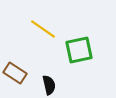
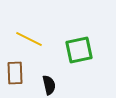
yellow line: moved 14 px left, 10 px down; rotated 8 degrees counterclockwise
brown rectangle: rotated 55 degrees clockwise
